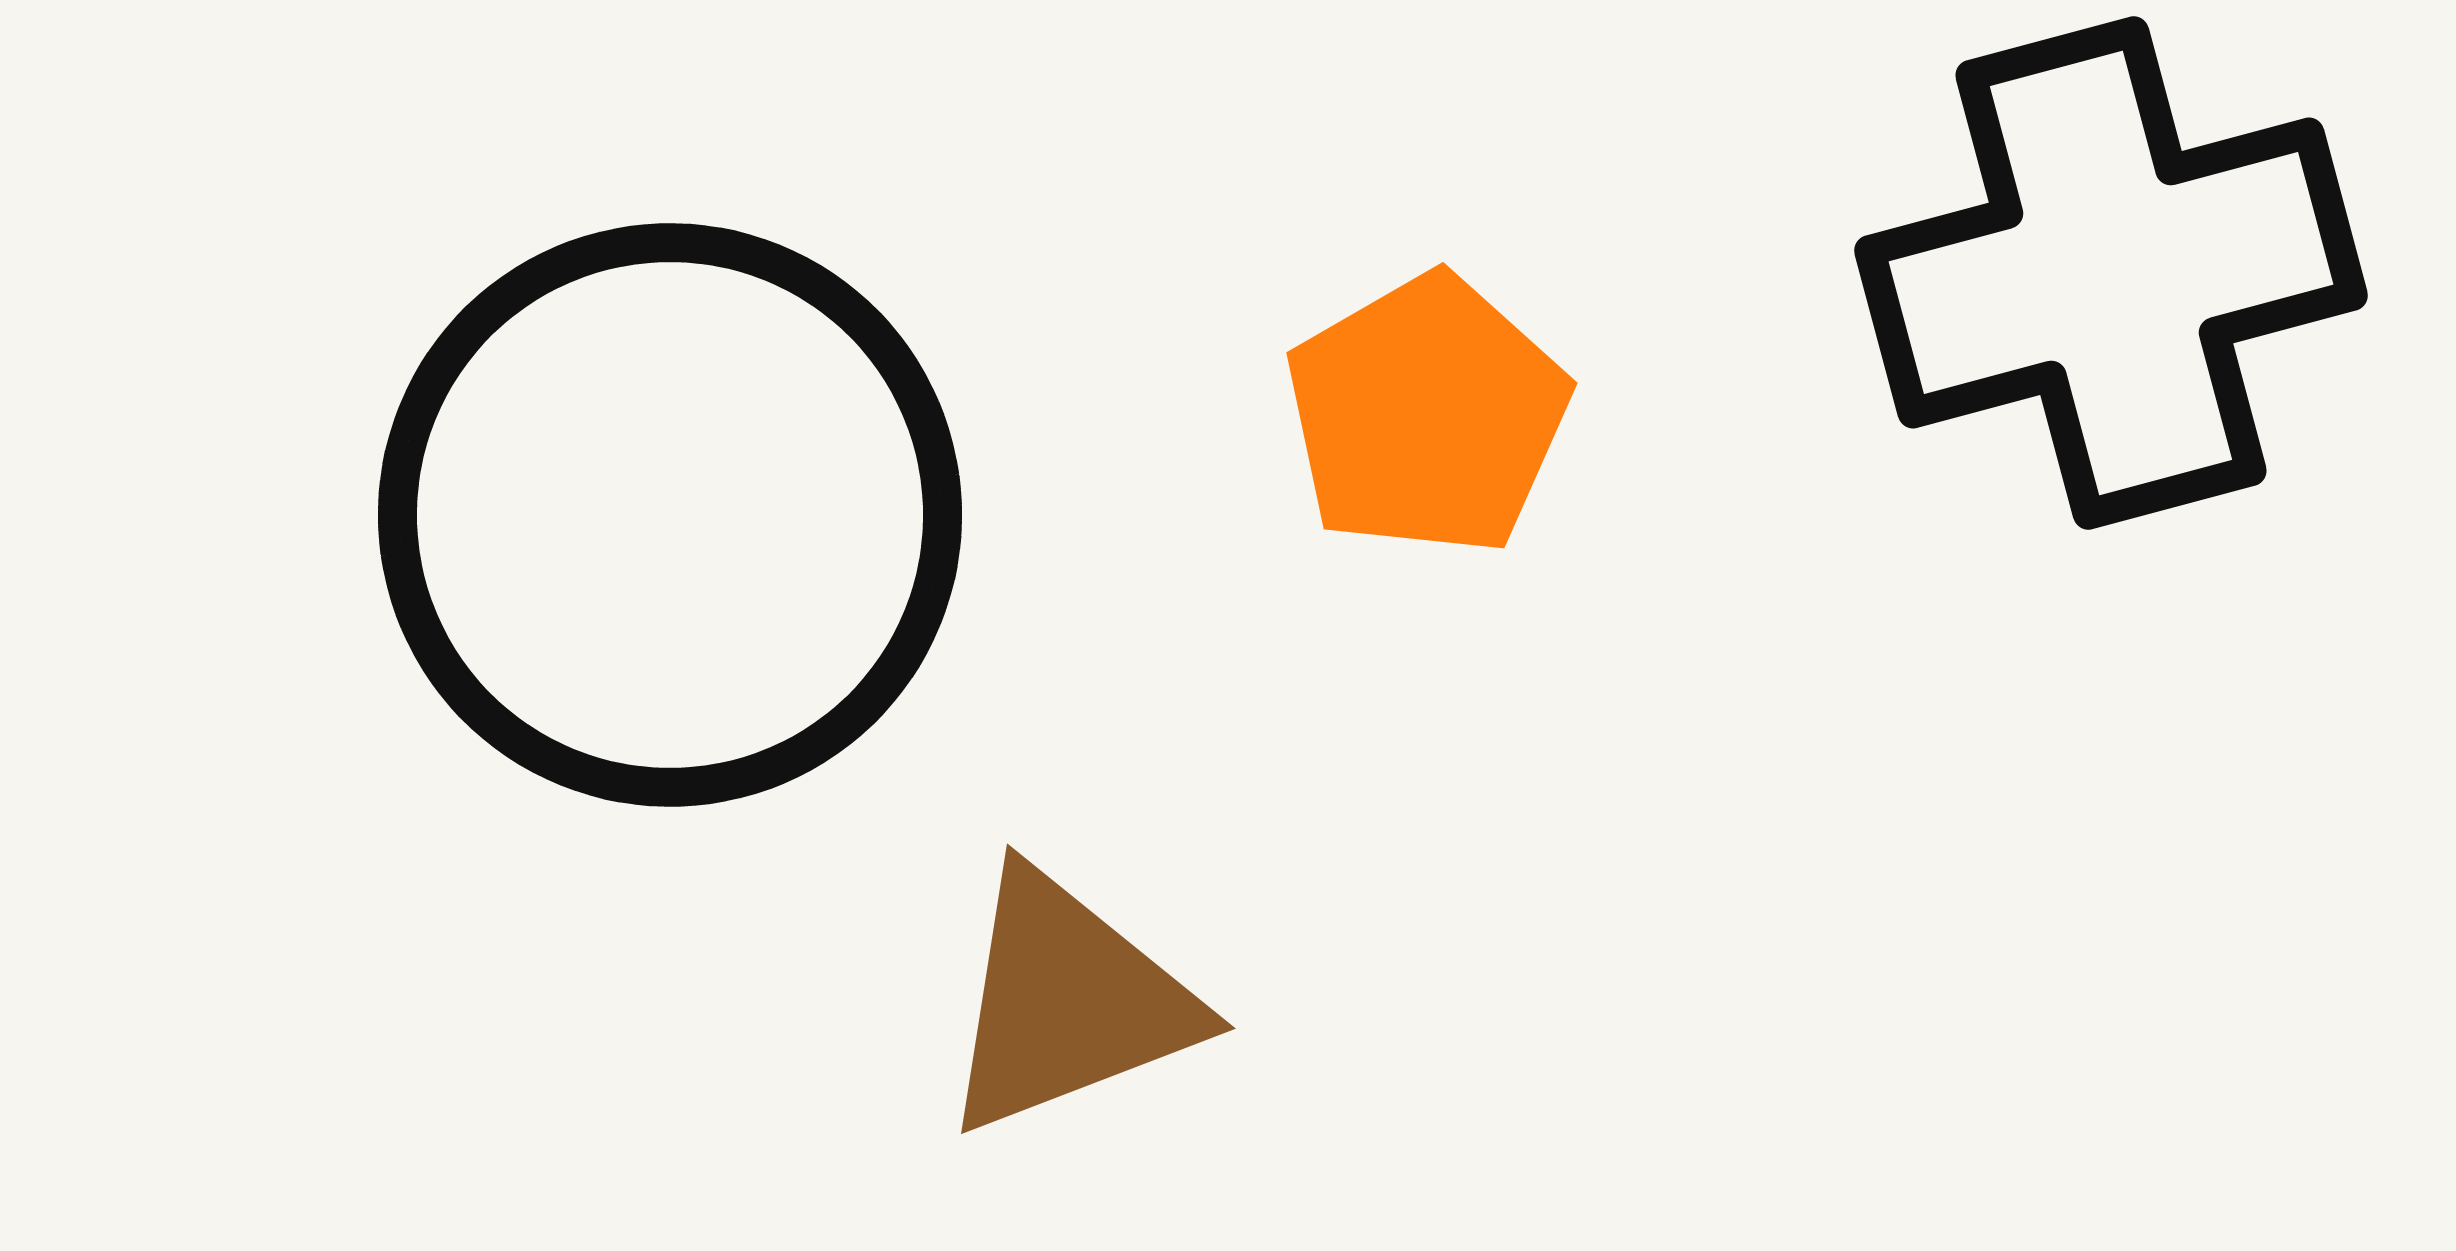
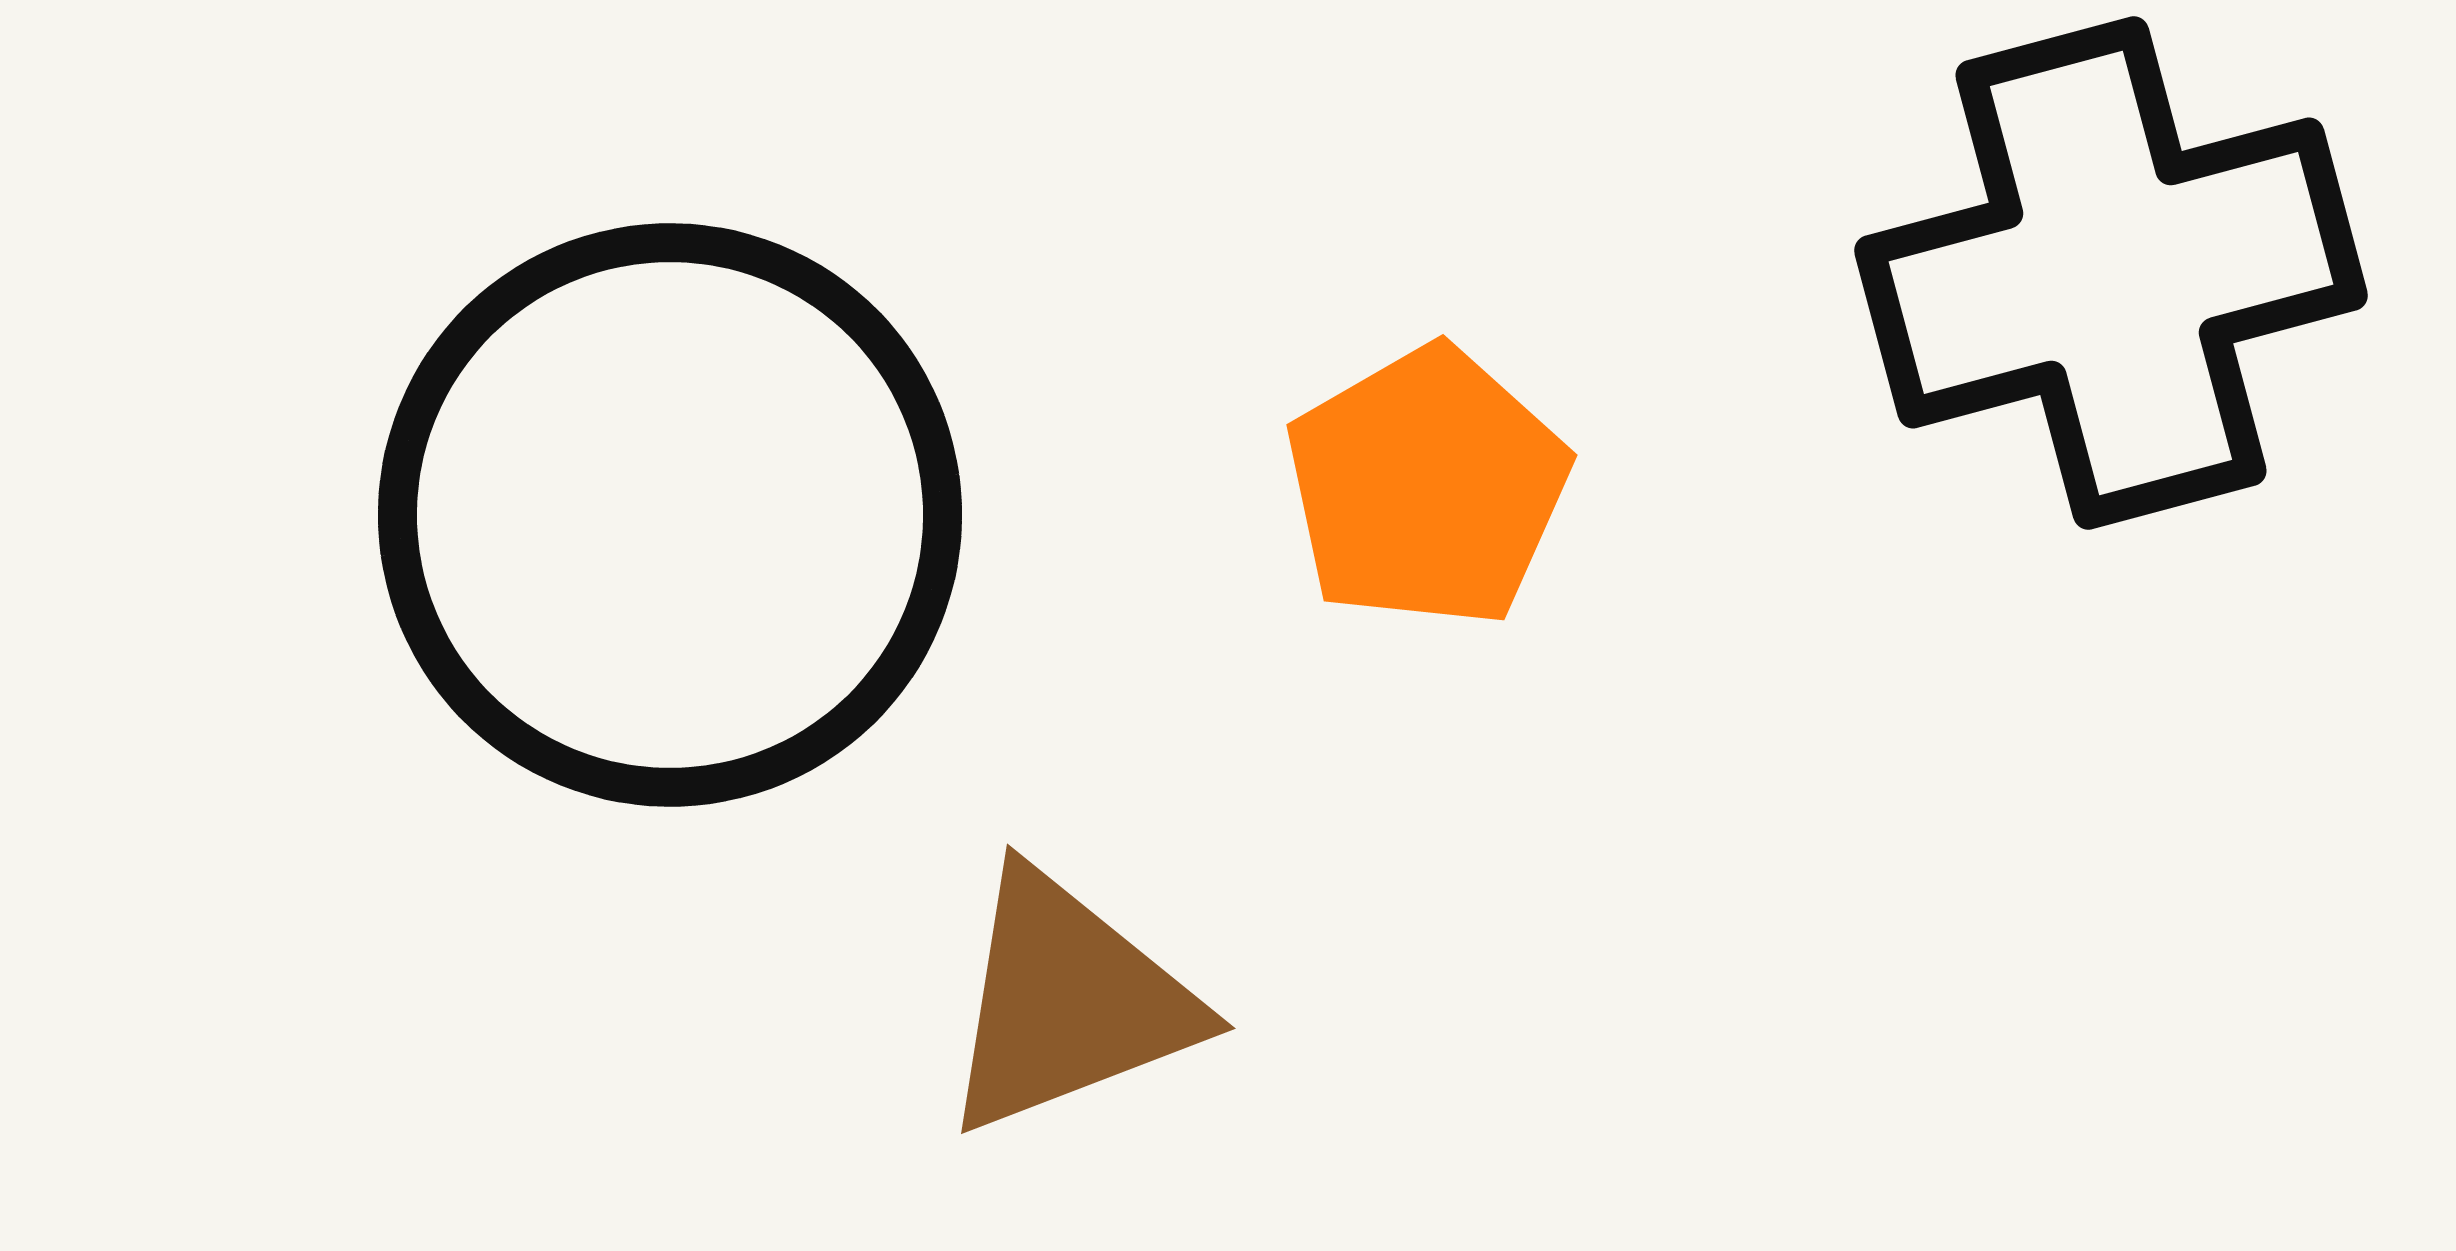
orange pentagon: moved 72 px down
